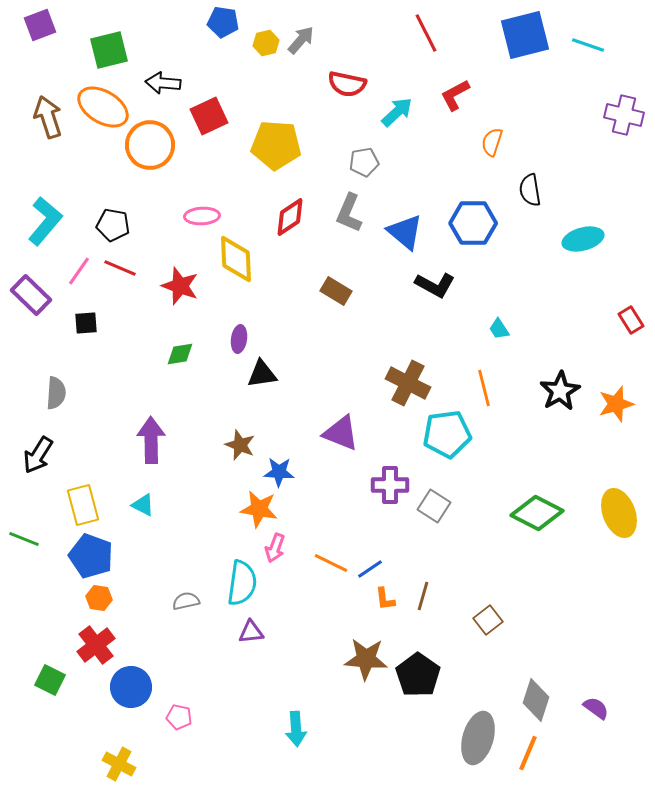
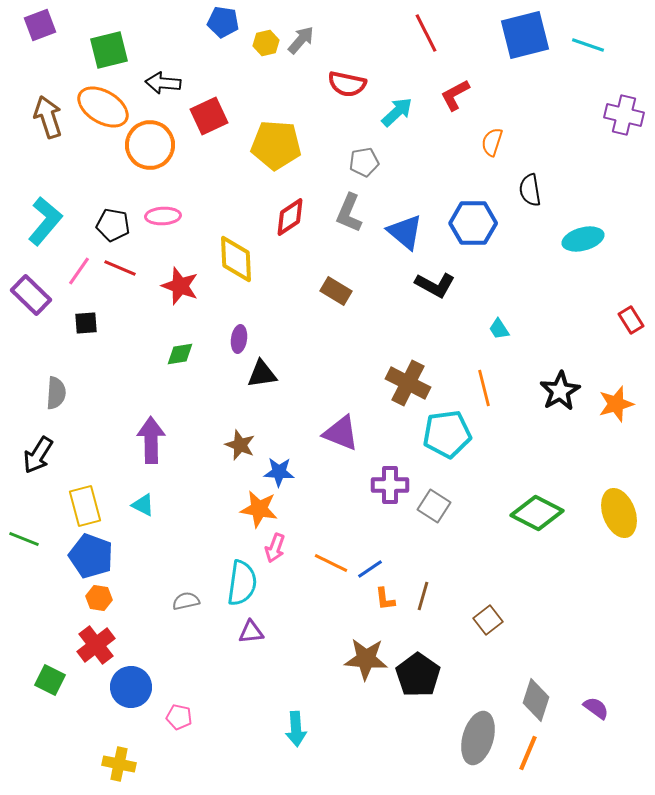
pink ellipse at (202, 216): moved 39 px left
yellow rectangle at (83, 505): moved 2 px right, 1 px down
yellow cross at (119, 764): rotated 16 degrees counterclockwise
